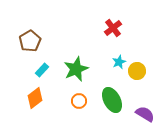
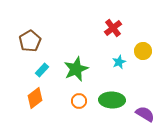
yellow circle: moved 6 px right, 20 px up
green ellipse: rotated 60 degrees counterclockwise
